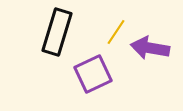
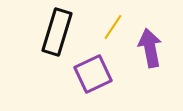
yellow line: moved 3 px left, 5 px up
purple arrow: rotated 69 degrees clockwise
